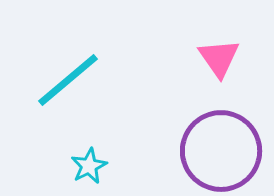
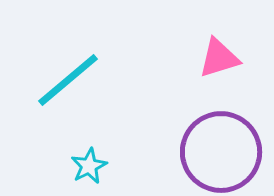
pink triangle: rotated 48 degrees clockwise
purple circle: moved 1 px down
